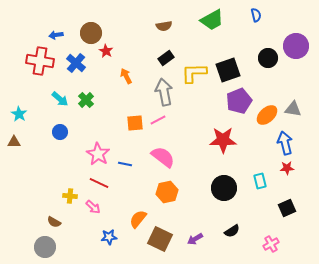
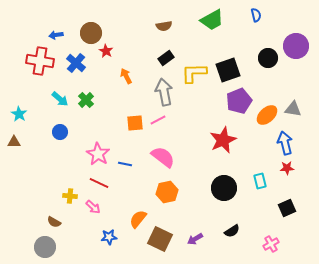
red star at (223, 140): rotated 24 degrees counterclockwise
